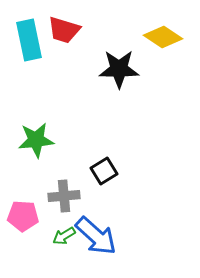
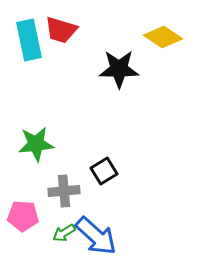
red trapezoid: moved 3 px left
green star: moved 4 px down
gray cross: moved 5 px up
green arrow: moved 3 px up
